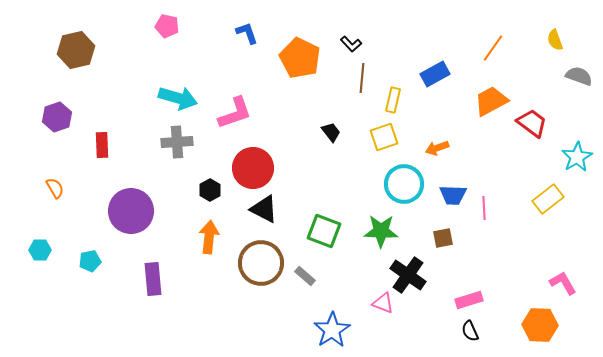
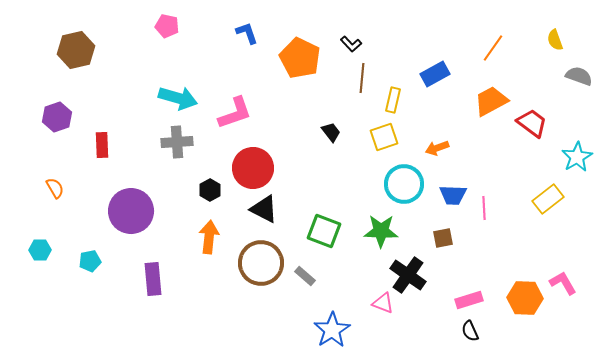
orange hexagon at (540, 325): moved 15 px left, 27 px up
